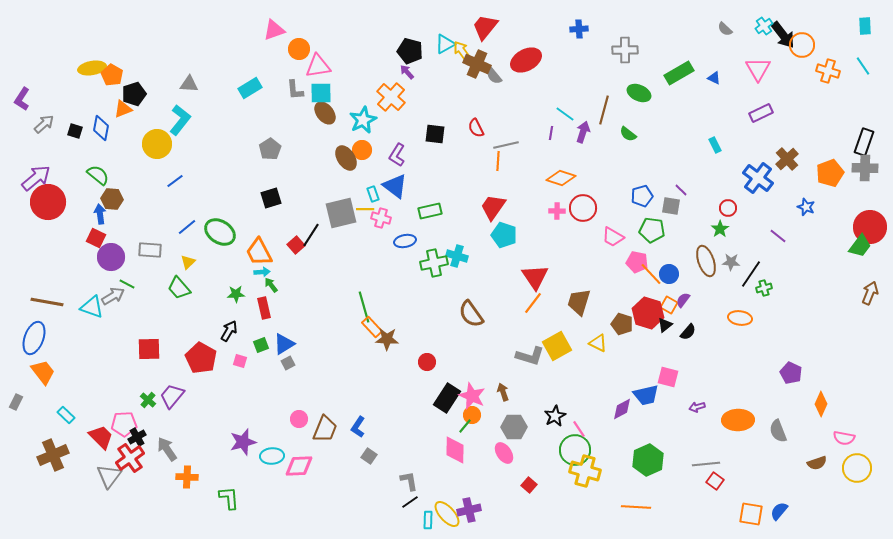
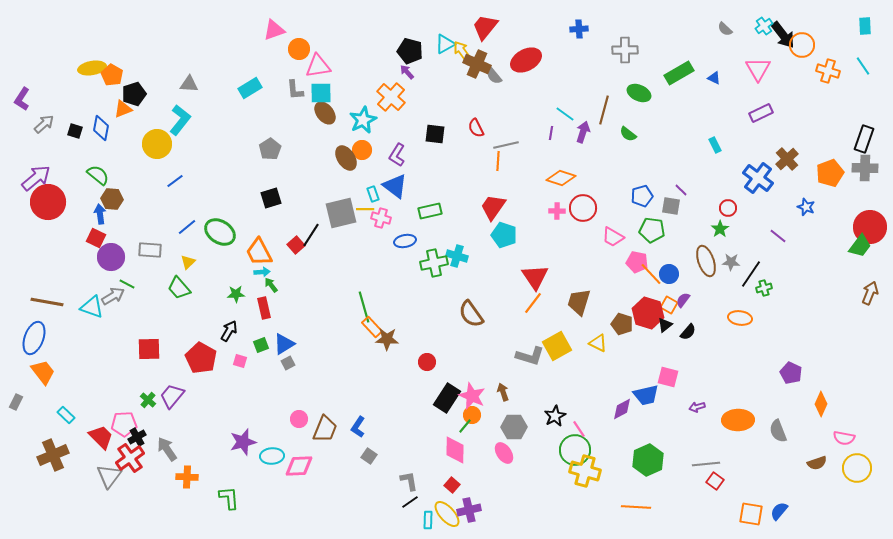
black rectangle at (864, 142): moved 3 px up
red square at (529, 485): moved 77 px left
